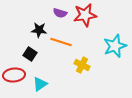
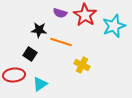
red star: rotated 30 degrees counterclockwise
cyan star: moved 1 px left, 20 px up
